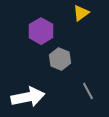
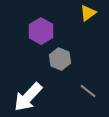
yellow triangle: moved 7 px right
gray line: rotated 24 degrees counterclockwise
white arrow: rotated 144 degrees clockwise
